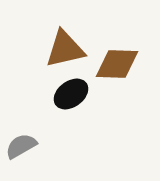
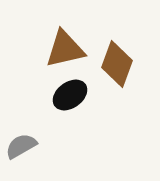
brown diamond: rotated 72 degrees counterclockwise
black ellipse: moved 1 px left, 1 px down
